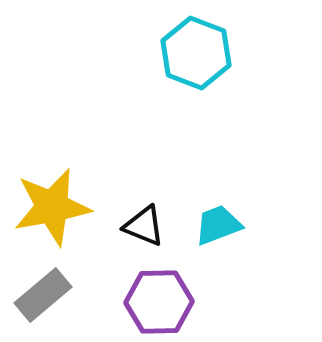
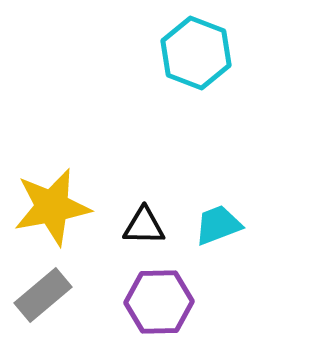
black triangle: rotated 21 degrees counterclockwise
